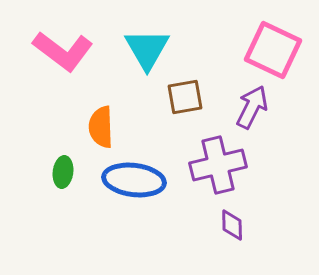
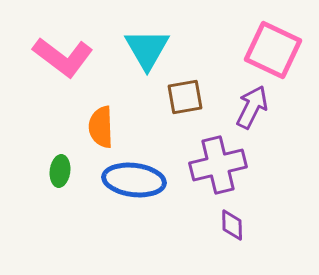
pink L-shape: moved 6 px down
green ellipse: moved 3 px left, 1 px up
